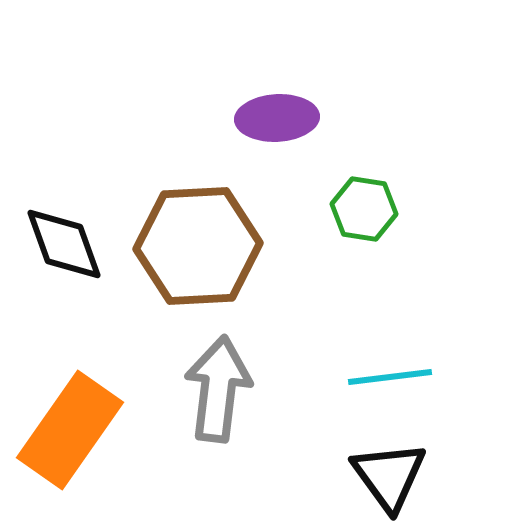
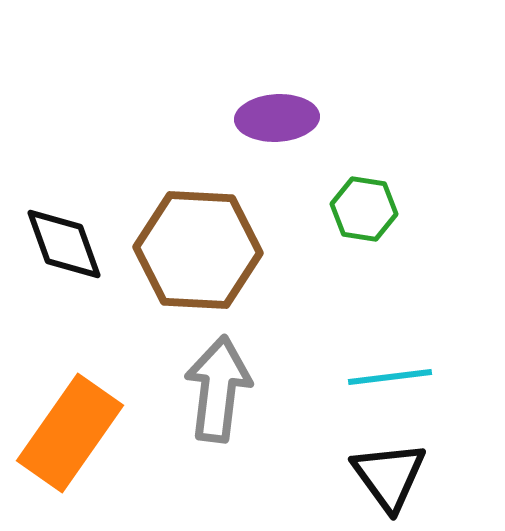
brown hexagon: moved 4 px down; rotated 6 degrees clockwise
orange rectangle: moved 3 px down
